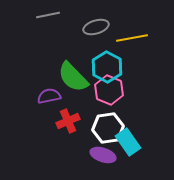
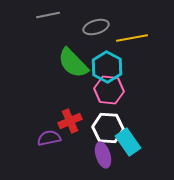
green semicircle: moved 14 px up
pink hexagon: rotated 16 degrees counterclockwise
purple semicircle: moved 42 px down
red cross: moved 2 px right
white hexagon: rotated 12 degrees clockwise
purple ellipse: rotated 55 degrees clockwise
